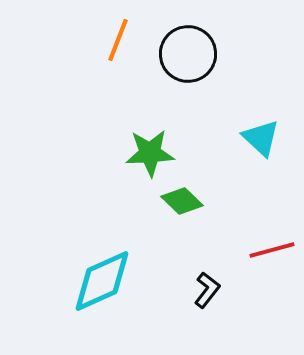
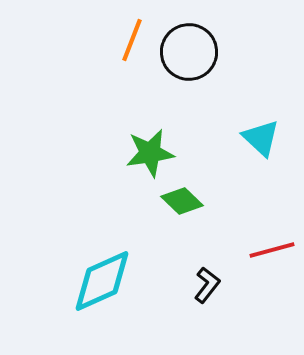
orange line: moved 14 px right
black circle: moved 1 px right, 2 px up
green star: rotated 6 degrees counterclockwise
black L-shape: moved 5 px up
